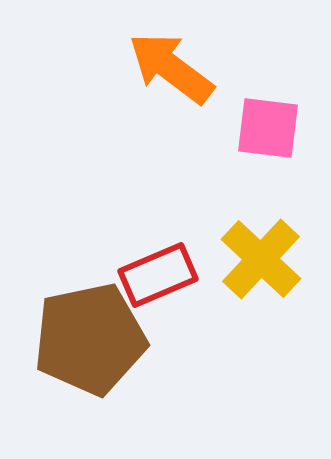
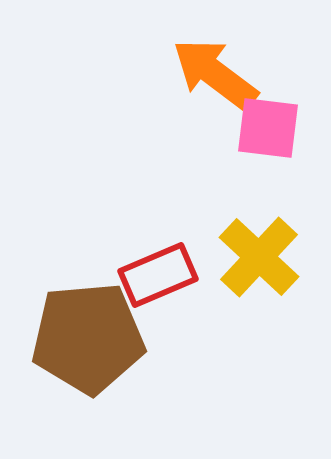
orange arrow: moved 44 px right, 6 px down
yellow cross: moved 2 px left, 2 px up
brown pentagon: moved 2 px left, 1 px up; rotated 7 degrees clockwise
